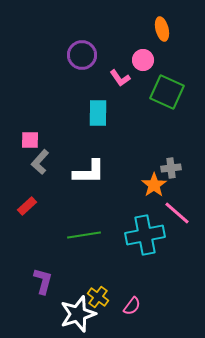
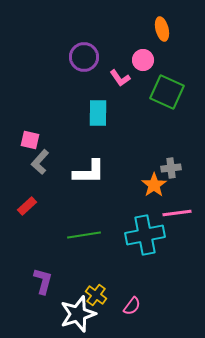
purple circle: moved 2 px right, 2 px down
pink square: rotated 12 degrees clockwise
pink line: rotated 48 degrees counterclockwise
yellow cross: moved 2 px left, 2 px up
